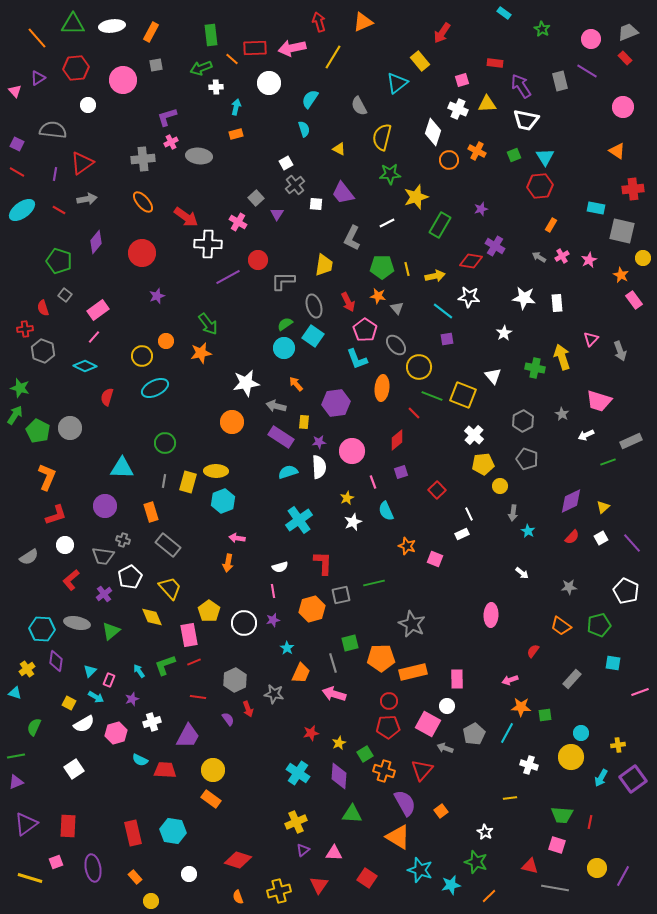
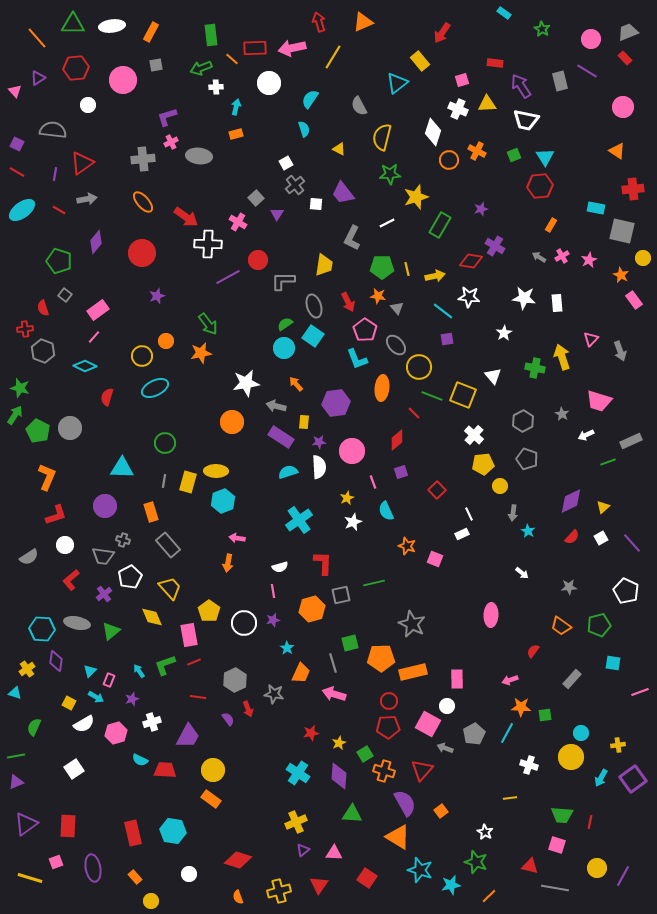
gray rectangle at (168, 545): rotated 10 degrees clockwise
